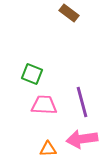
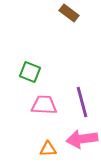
green square: moved 2 px left, 2 px up
